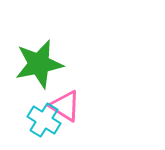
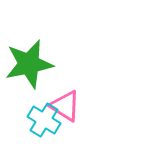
green star: moved 10 px left
